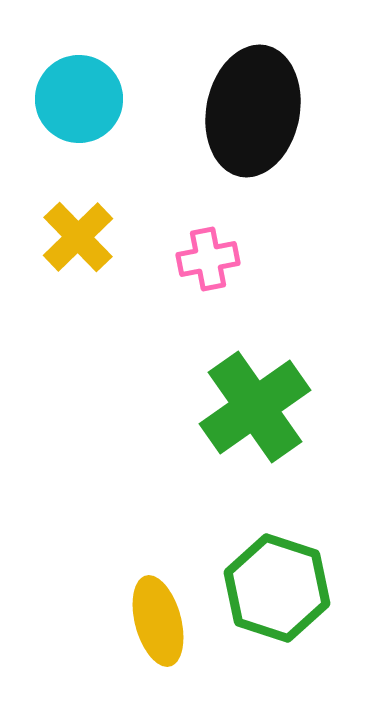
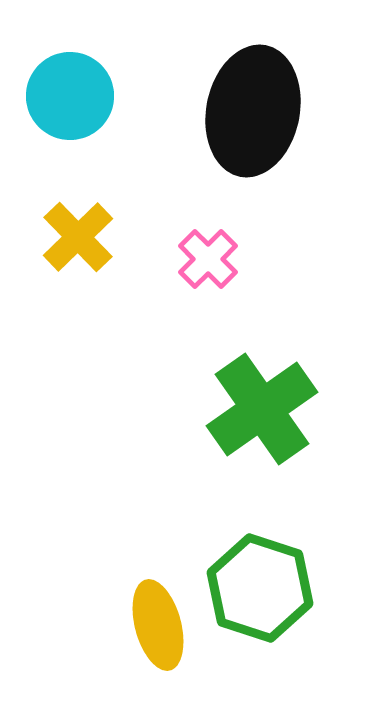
cyan circle: moved 9 px left, 3 px up
pink cross: rotated 34 degrees counterclockwise
green cross: moved 7 px right, 2 px down
green hexagon: moved 17 px left
yellow ellipse: moved 4 px down
